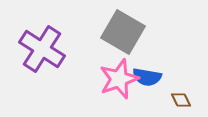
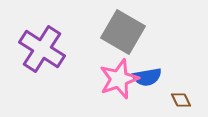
blue semicircle: rotated 20 degrees counterclockwise
